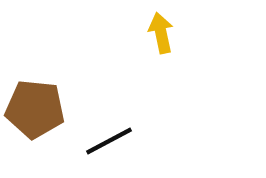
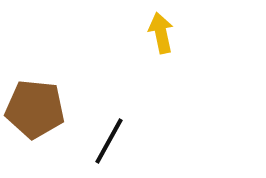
black line: rotated 33 degrees counterclockwise
